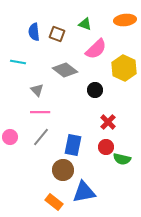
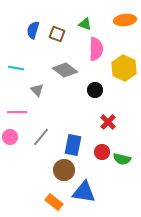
blue semicircle: moved 1 px left, 2 px up; rotated 24 degrees clockwise
pink semicircle: rotated 45 degrees counterclockwise
cyan line: moved 2 px left, 6 px down
pink line: moved 23 px left
red circle: moved 4 px left, 5 px down
brown circle: moved 1 px right
blue triangle: rotated 20 degrees clockwise
